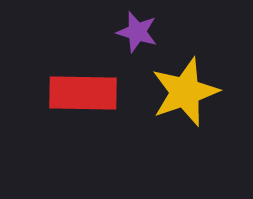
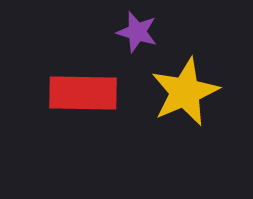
yellow star: rotated 4 degrees counterclockwise
